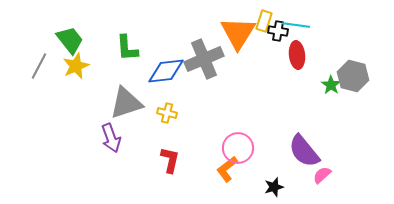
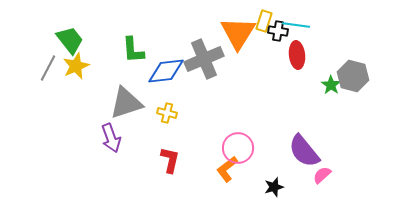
green L-shape: moved 6 px right, 2 px down
gray line: moved 9 px right, 2 px down
